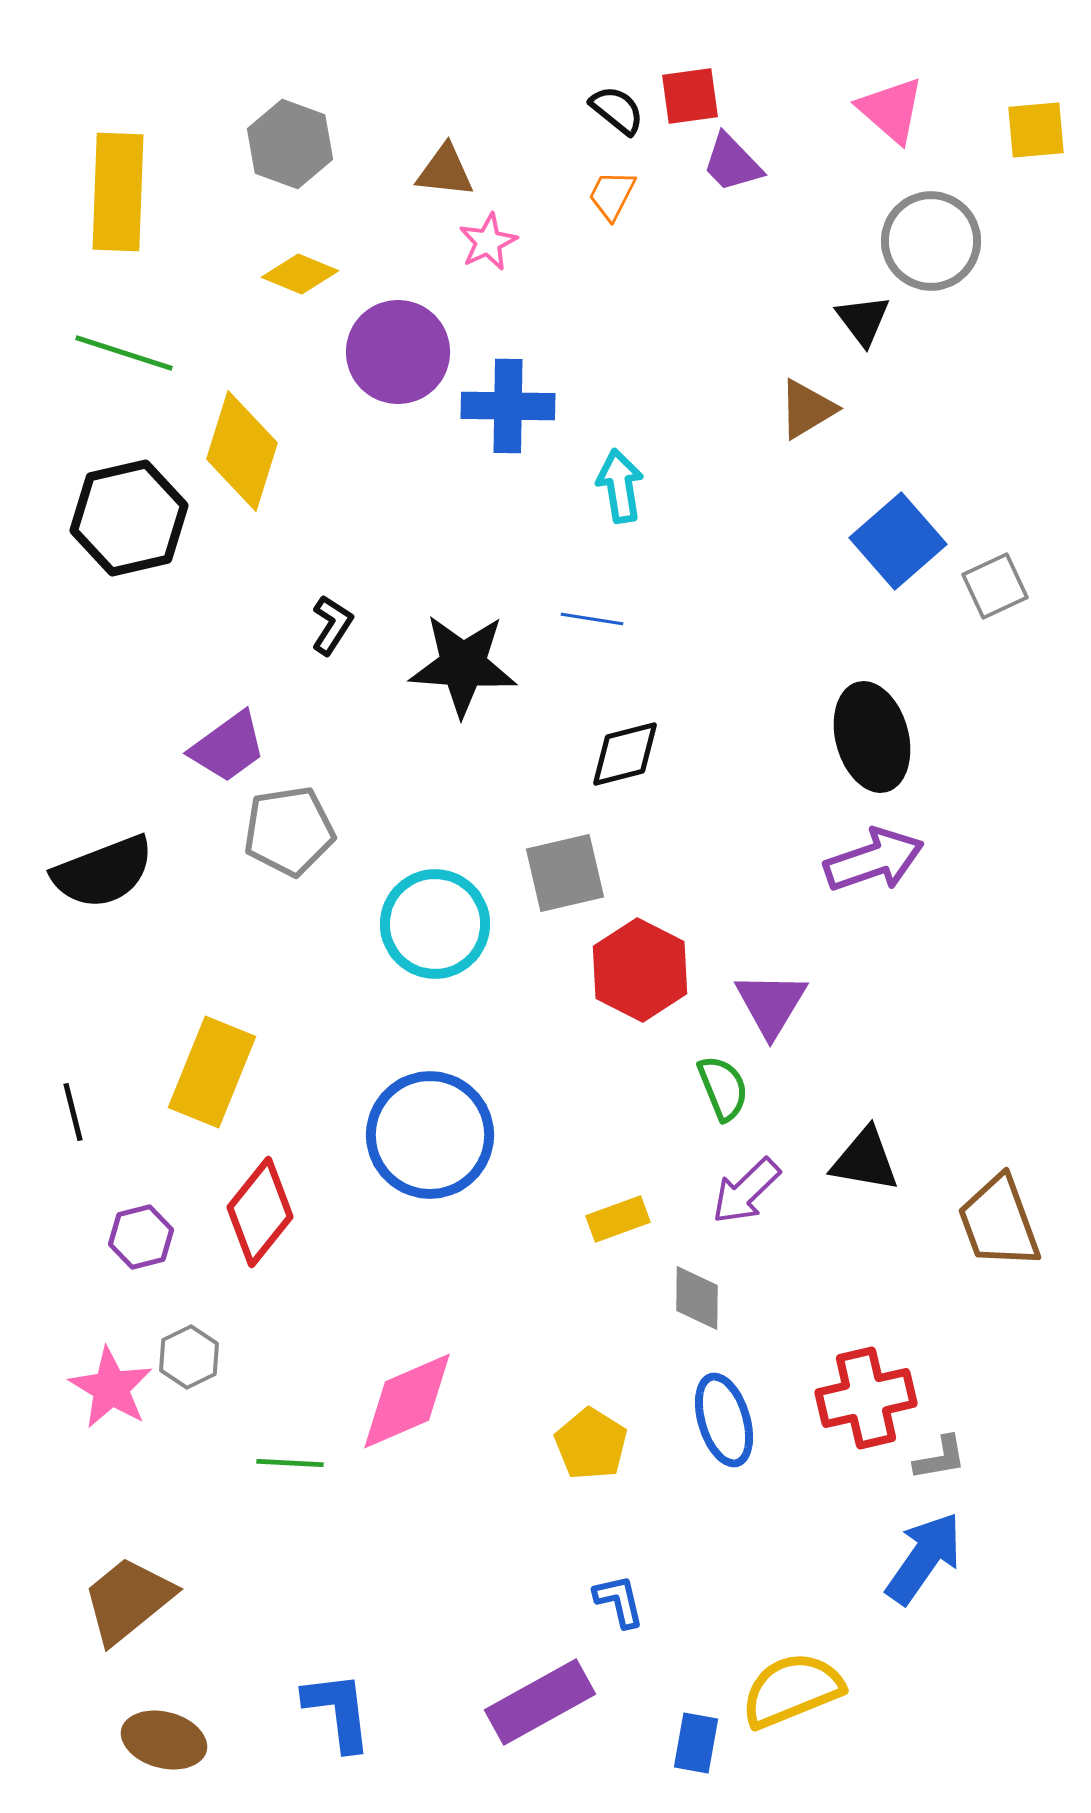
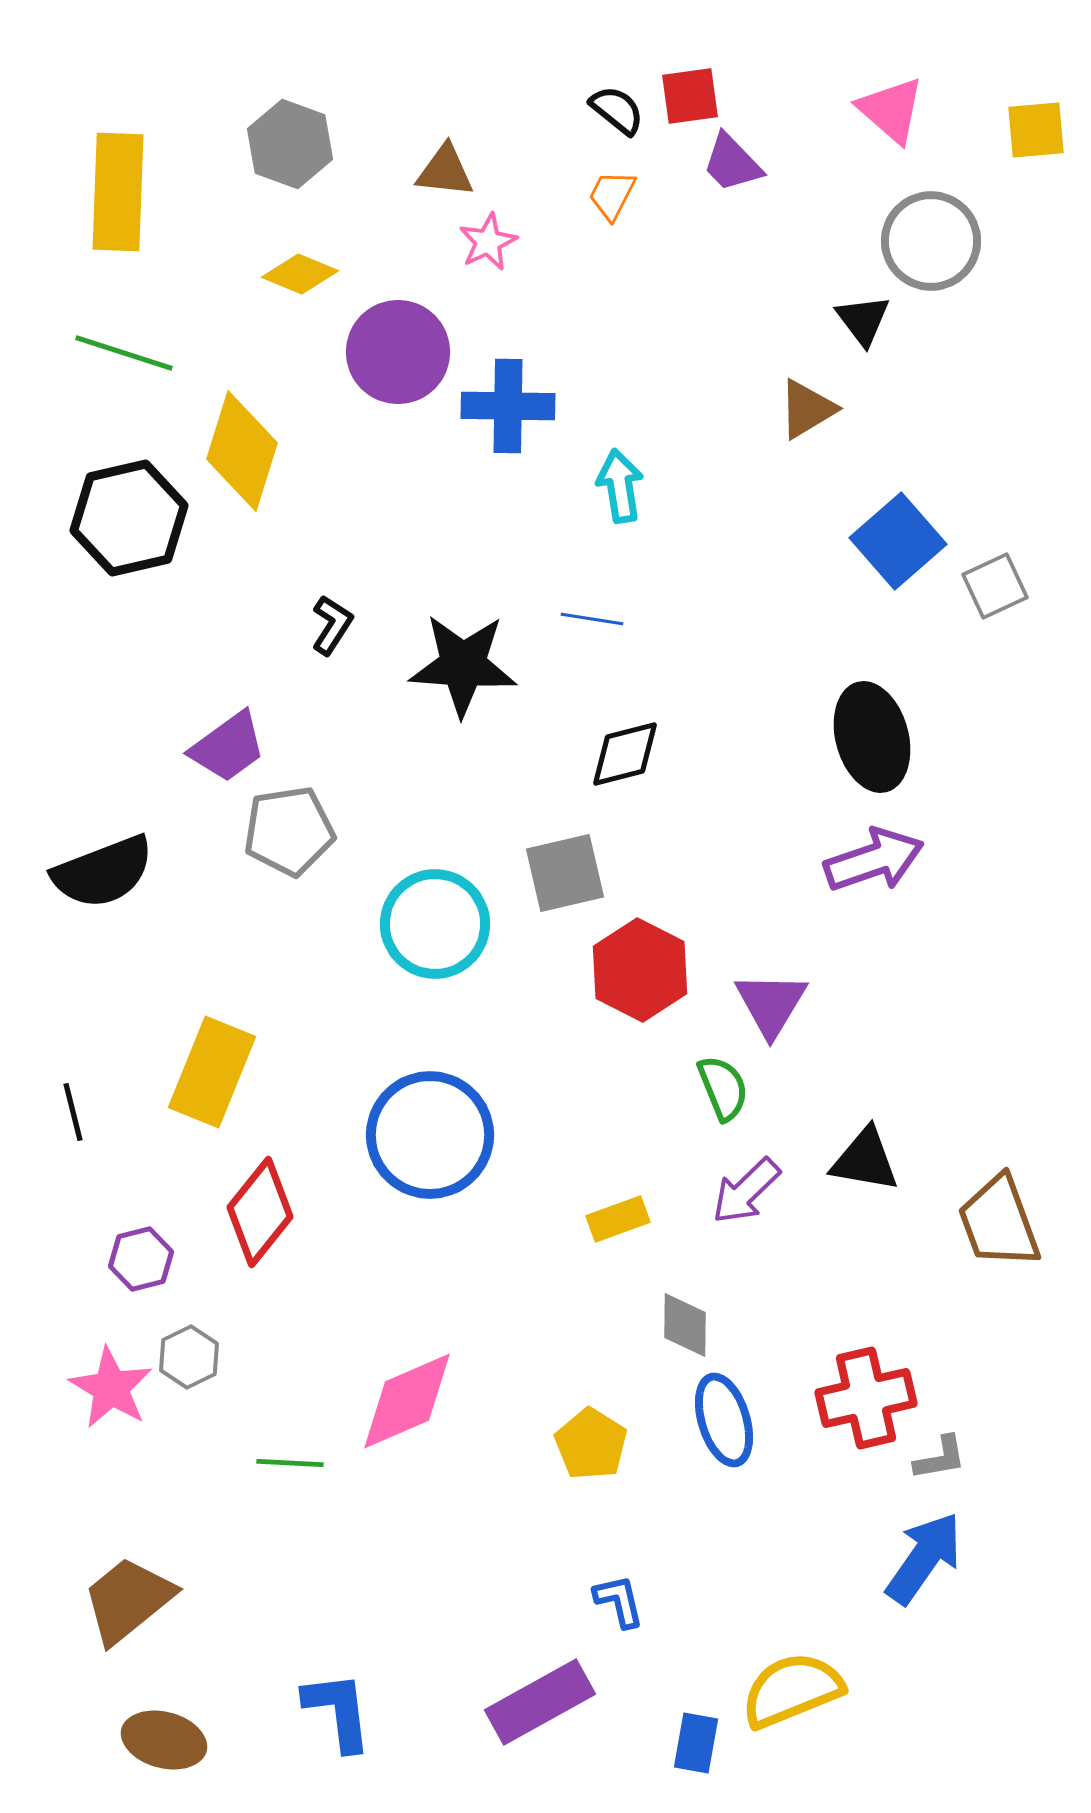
purple hexagon at (141, 1237): moved 22 px down
gray diamond at (697, 1298): moved 12 px left, 27 px down
